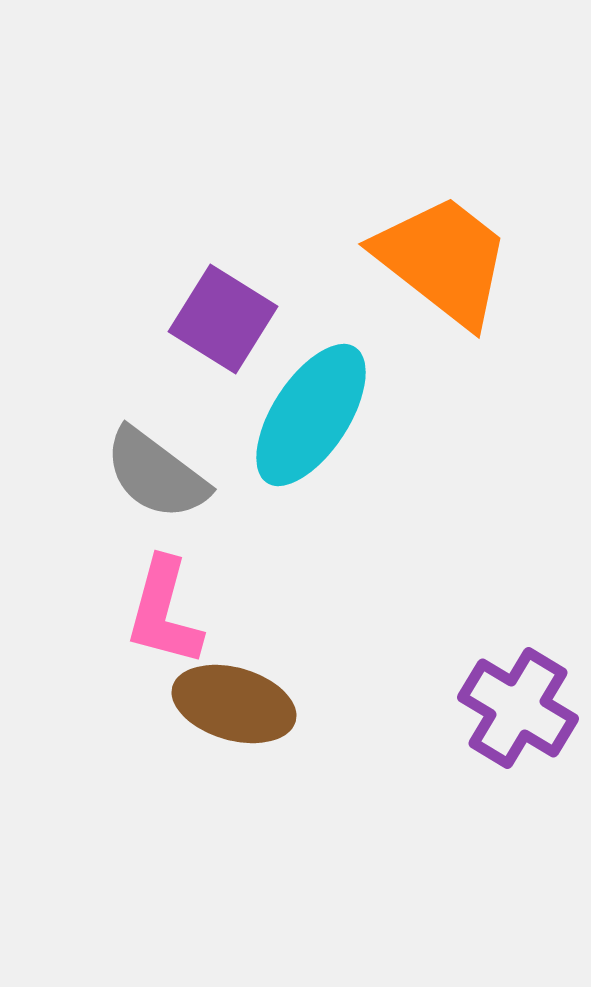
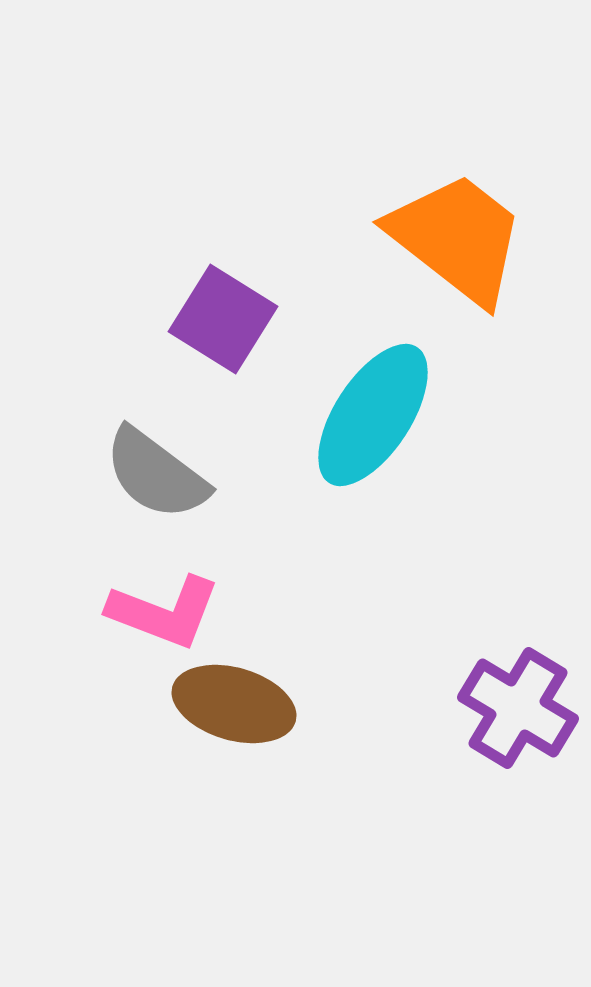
orange trapezoid: moved 14 px right, 22 px up
cyan ellipse: moved 62 px right
pink L-shape: rotated 84 degrees counterclockwise
